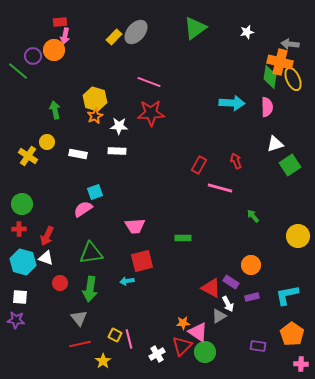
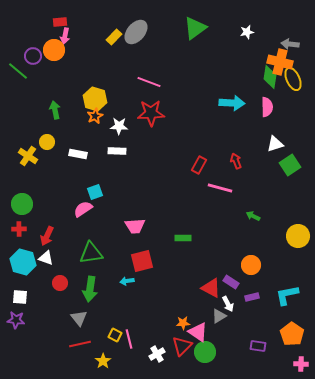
green arrow at (253, 216): rotated 24 degrees counterclockwise
